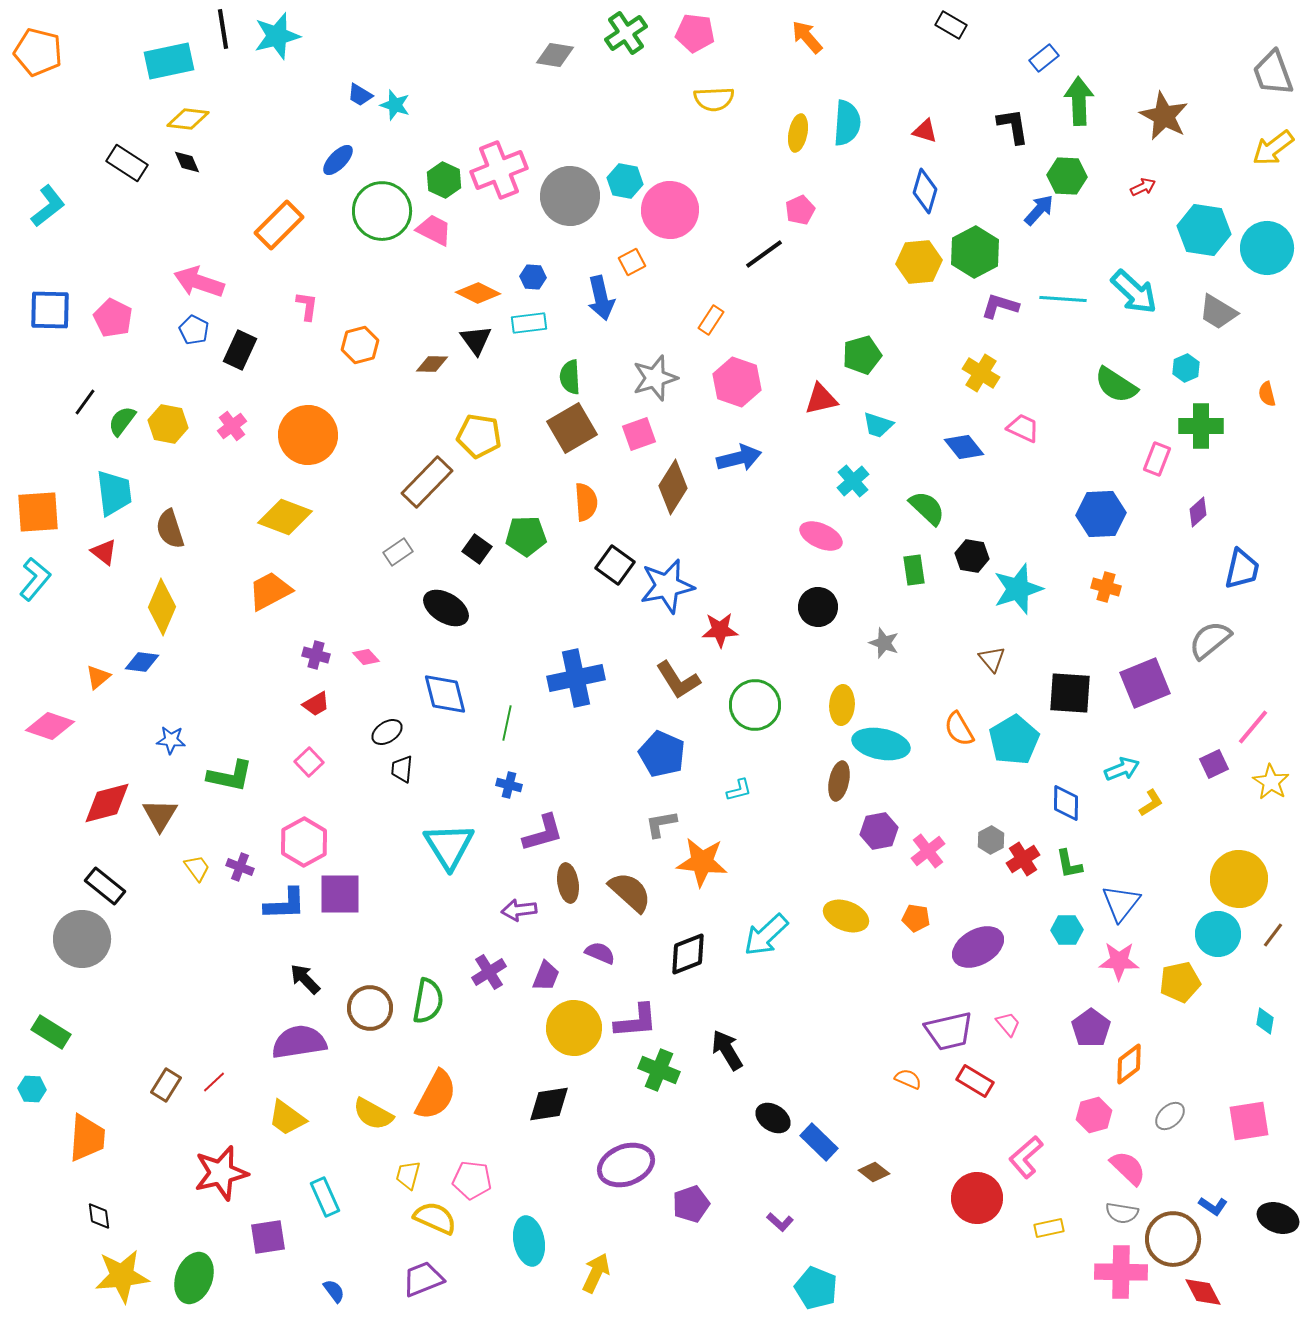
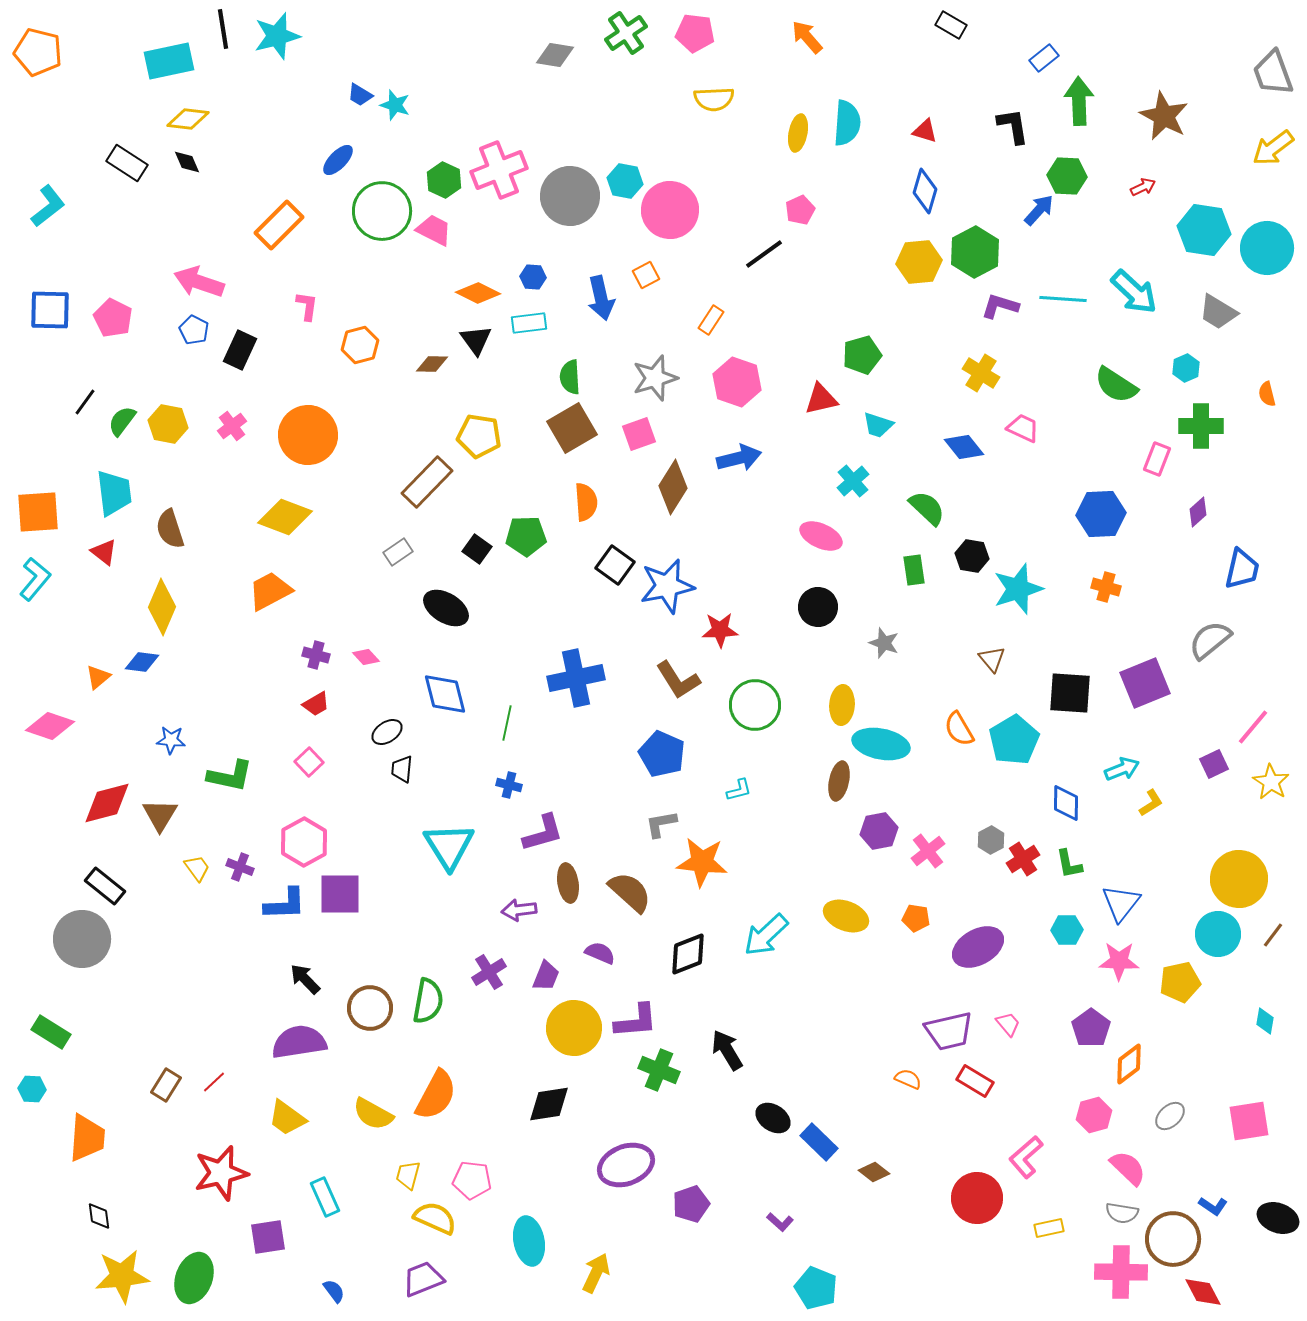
orange square at (632, 262): moved 14 px right, 13 px down
